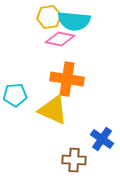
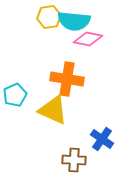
pink diamond: moved 28 px right
cyan pentagon: rotated 20 degrees counterclockwise
